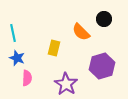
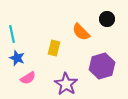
black circle: moved 3 px right
cyan line: moved 1 px left, 1 px down
pink semicircle: moved 1 px right; rotated 56 degrees clockwise
